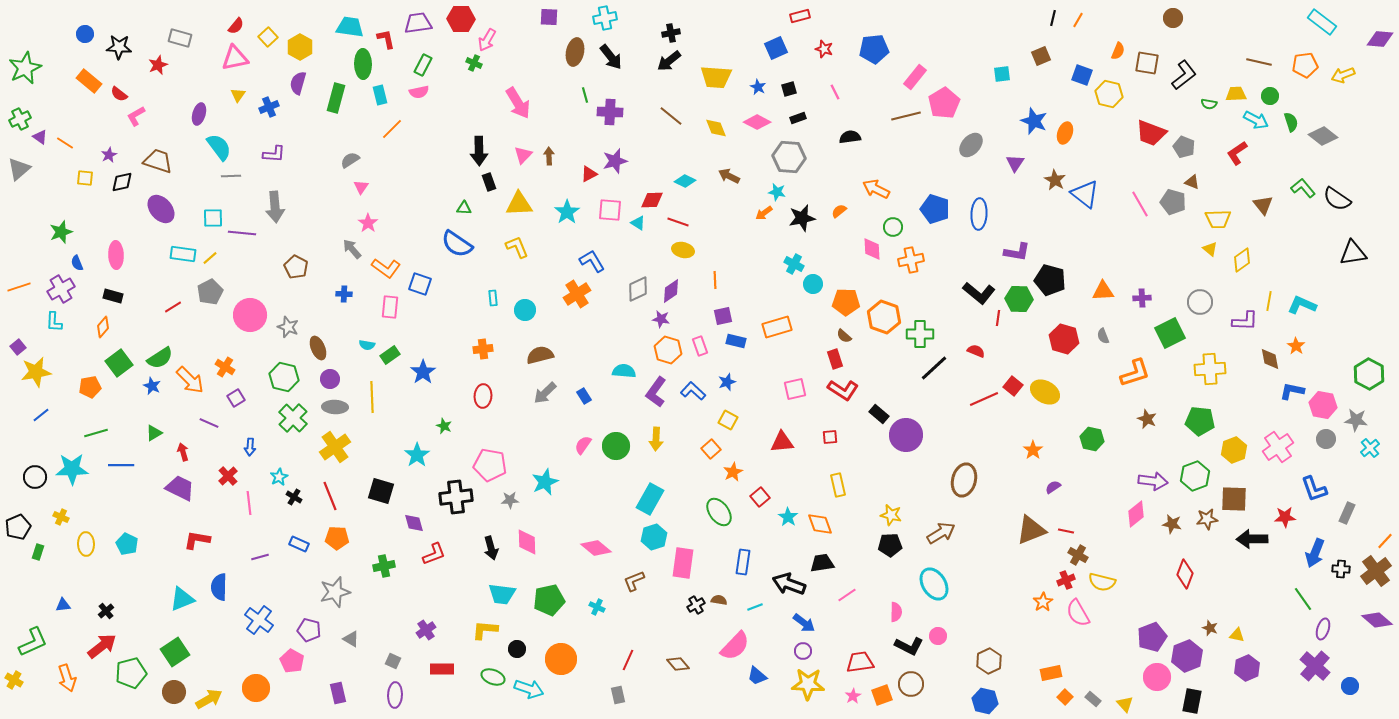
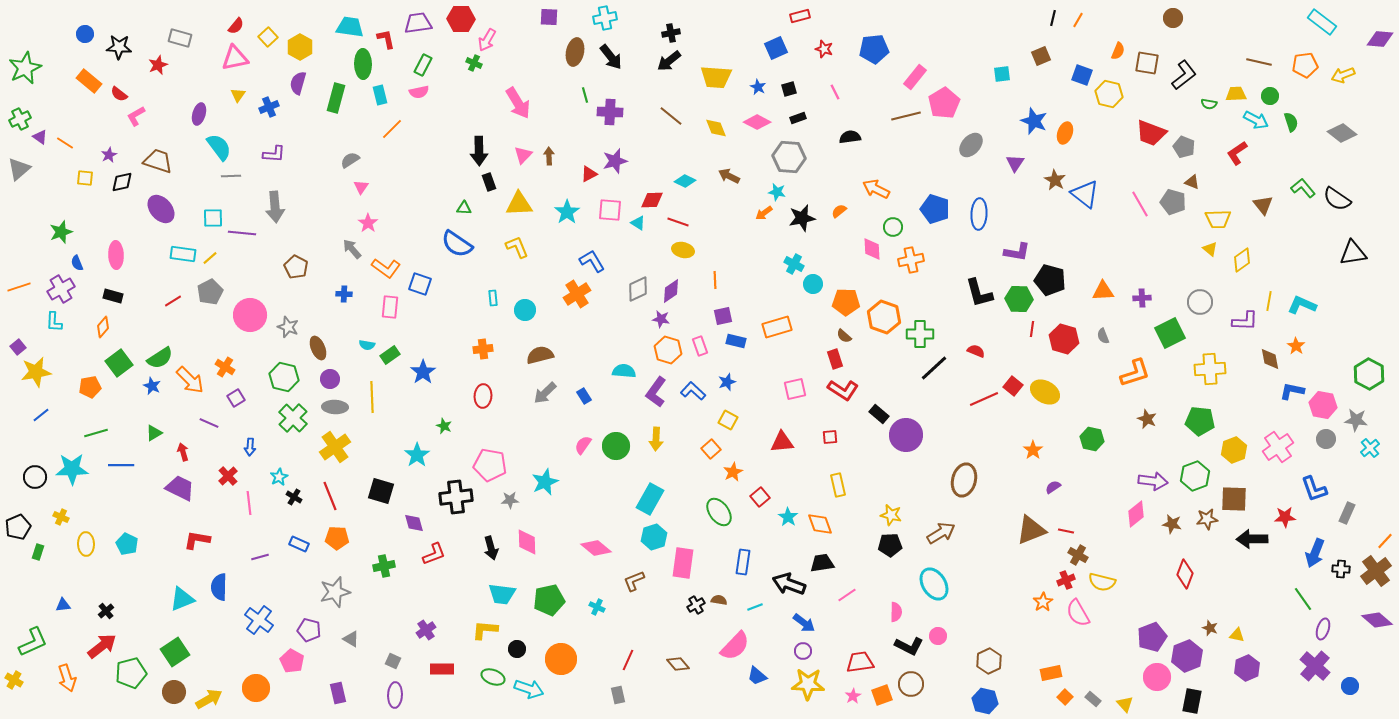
gray diamond at (1323, 136): moved 19 px right, 3 px up
black L-shape at (979, 293): rotated 36 degrees clockwise
red line at (173, 307): moved 6 px up
red line at (998, 318): moved 34 px right, 11 px down
